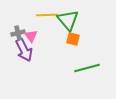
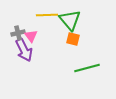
green triangle: moved 2 px right
